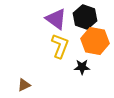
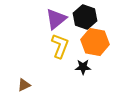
purple triangle: rotated 45 degrees clockwise
orange hexagon: moved 1 px down
black star: moved 1 px right
